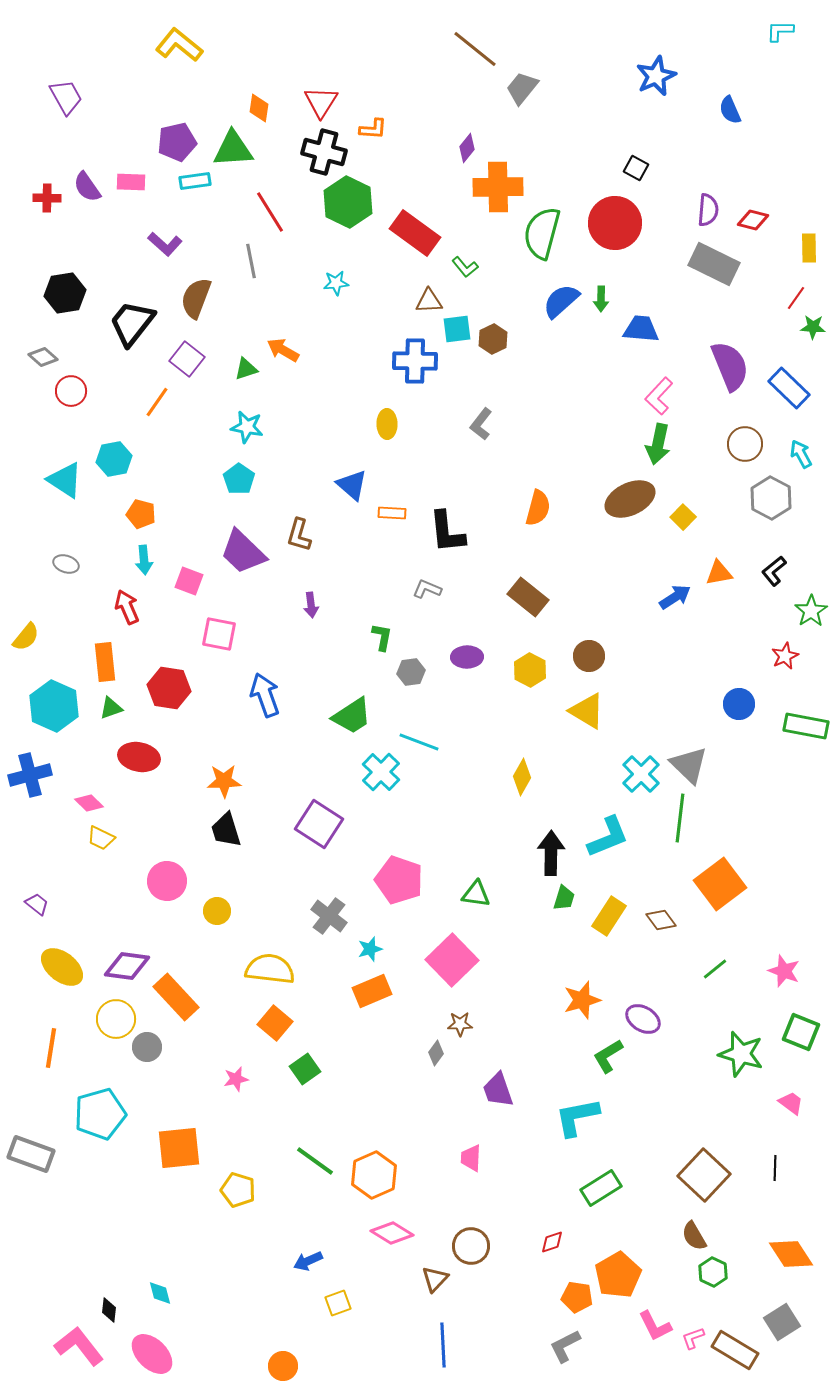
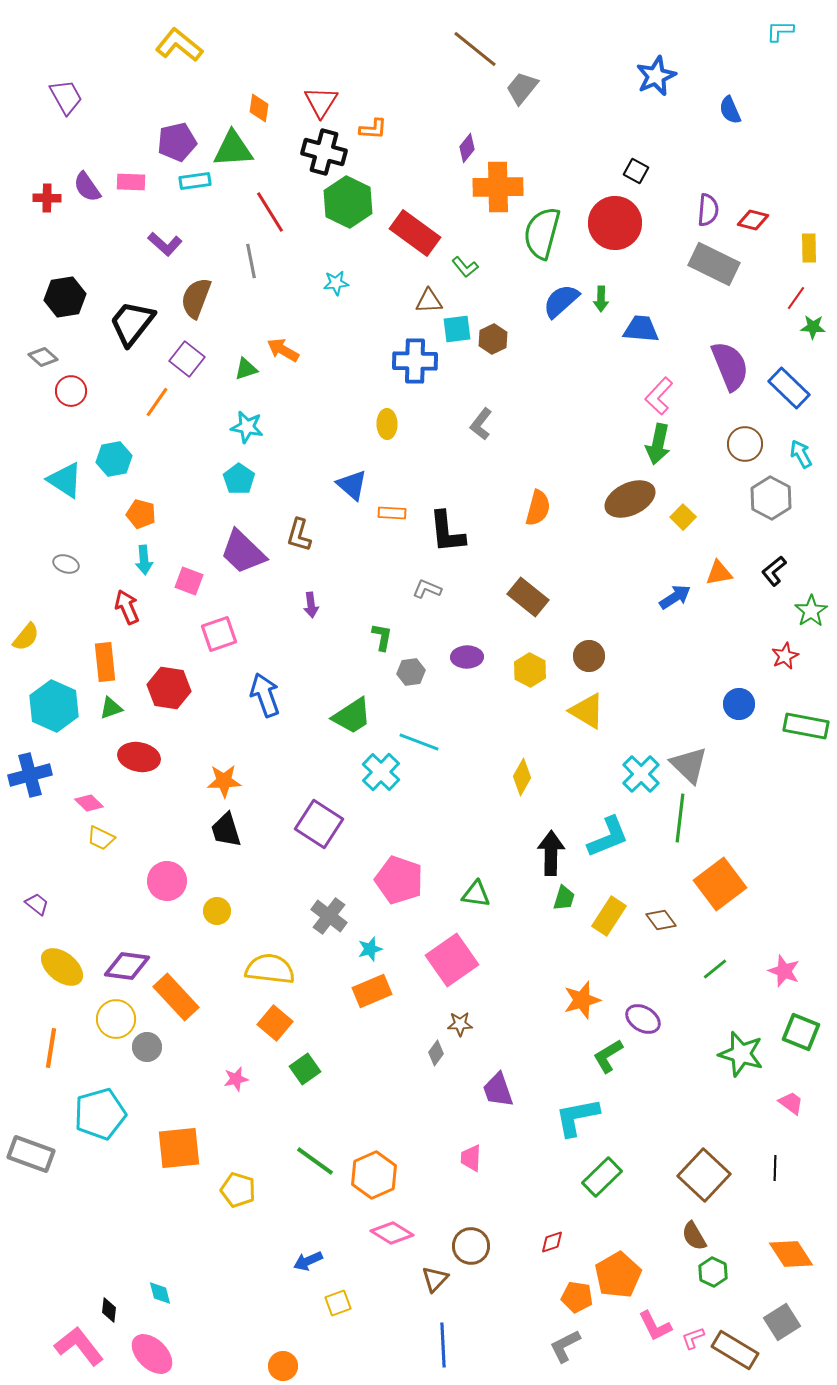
black square at (636, 168): moved 3 px down
black hexagon at (65, 293): moved 4 px down
pink square at (219, 634): rotated 30 degrees counterclockwise
pink square at (452, 960): rotated 9 degrees clockwise
green rectangle at (601, 1188): moved 1 px right, 11 px up; rotated 12 degrees counterclockwise
